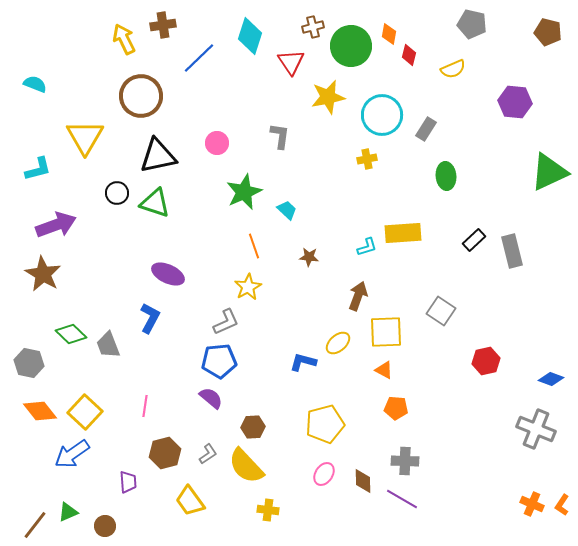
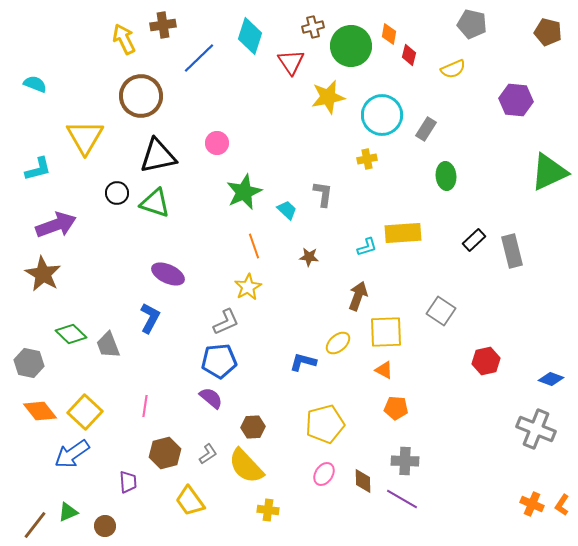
purple hexagon at (515, 102): moved 1 px right, 2 px up
gray L-shape at (280, 136): moved 43 px right, 58 px down
